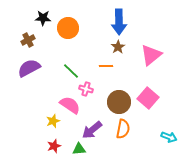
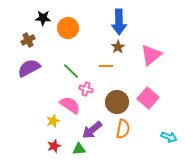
brown circle: moved 2 px left
